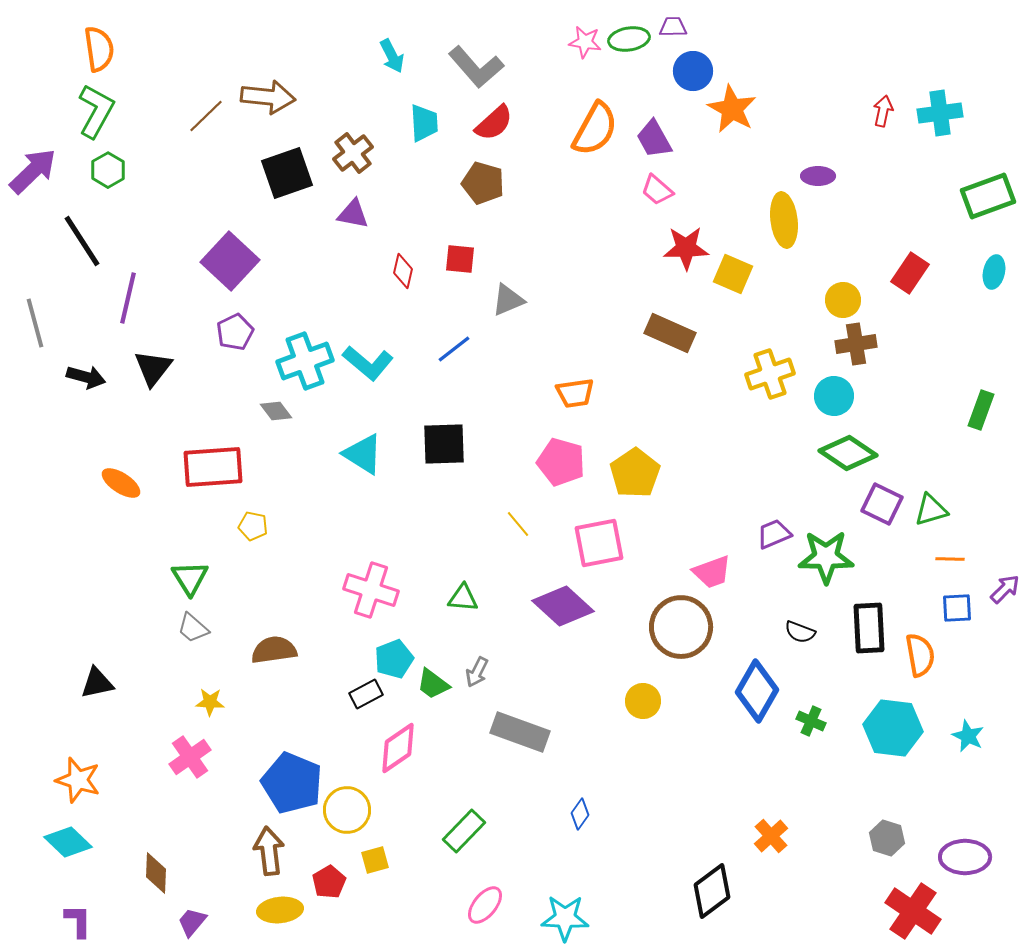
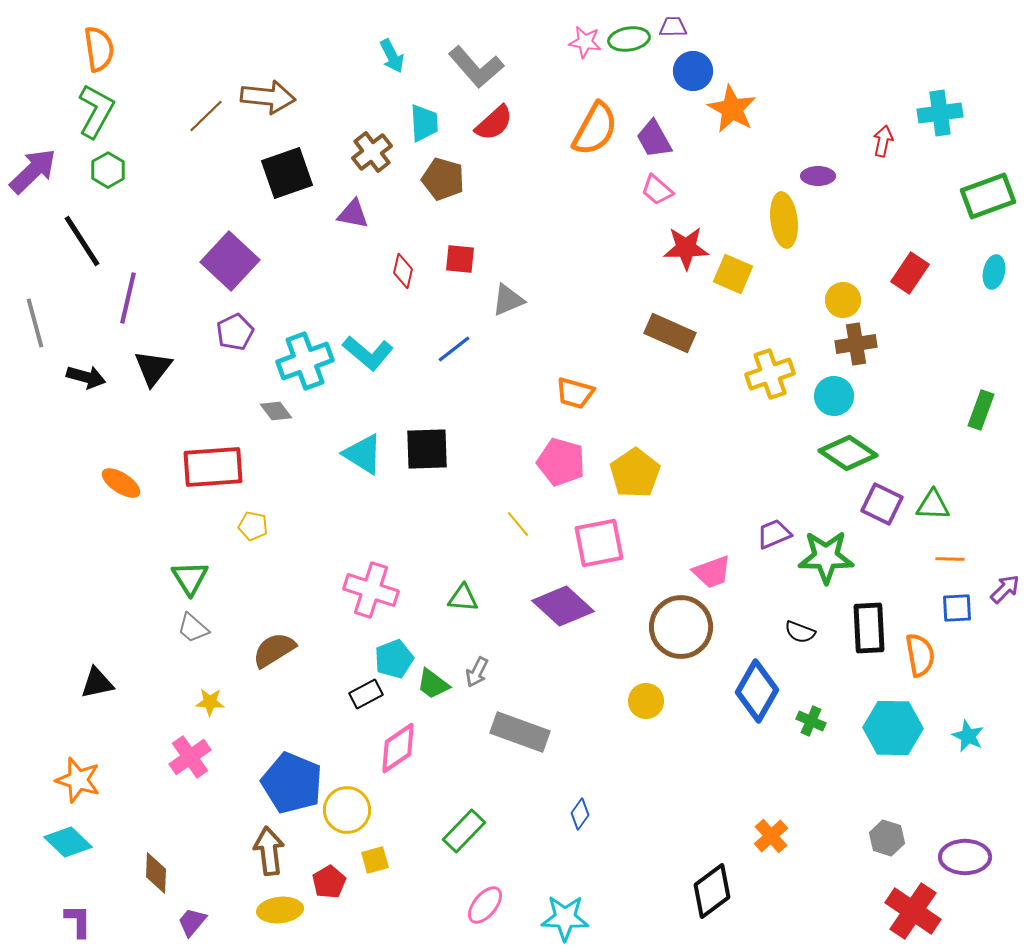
red arrow at (883, 111): moved 30 px down
brown cross at (353, 153): moved 19 px right, 1 px up
brown pentagon at (483, 183): moved 40 px left, 4 px up
cyan L-shape at (368, 363): moved 10 px up
orange trapezoid at (575, 393): rotated 24 degrees clockwise
black square at (444, 444): moved 17 px left, 5 px down
green triangle at (931, 510): moved 2 px right, 5 px up; rotated 18 degrees clockwise
brown semicircle at (274, 650): rotated 24 degrees counterclockwise
yellow circle at (643, 701): moved 3 px right
cyan hexagon at (893, 728): rotated 6 degrees counterclockwise
